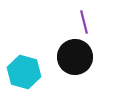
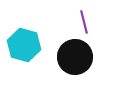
cyan hexagon: moved 27 px up
